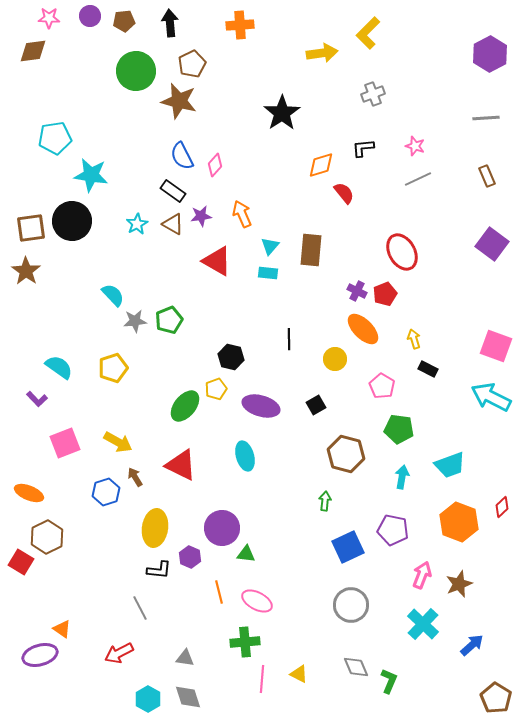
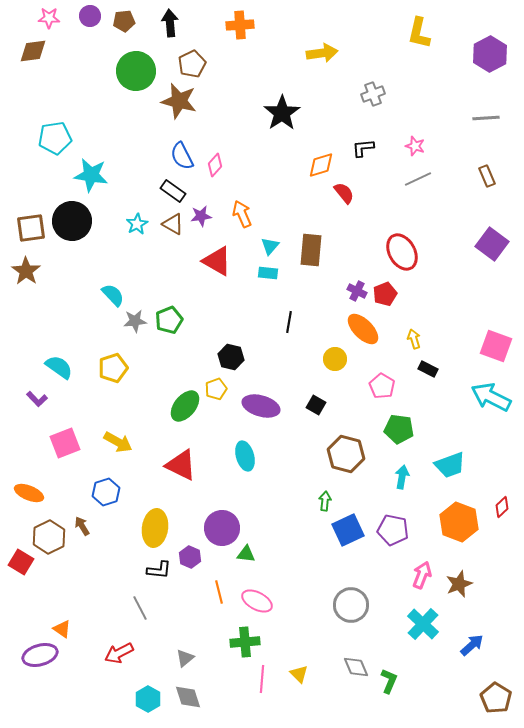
yellow L-shape at (368, 33): moved 51 px right; rotated 32 degrees counterclockwise
black line at (289, 339): moved 17 px up; rotated 10 degrees clockwise
black square at (316, 405): rotated 30 degrees counterclockwise
brown arrow at (135, 477): moved 53 px left, 49 px down
brown hexagon at (47, 537): moved 2 px right
blue square at (348, 547): moved 17 px up
gray triangle at (185, 658): rotated 48 degrees counterclockwise
yellow triangle at (299, 674): rotated 18 degrees clockwise
